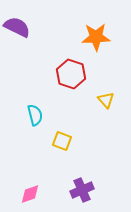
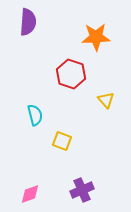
purple semicircle: moved 11 px right, 5 px up; rotated 68 degrees clockwise
